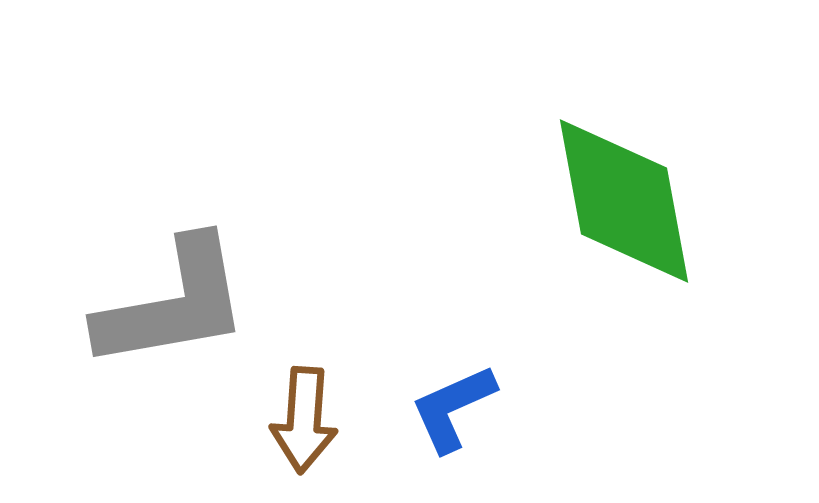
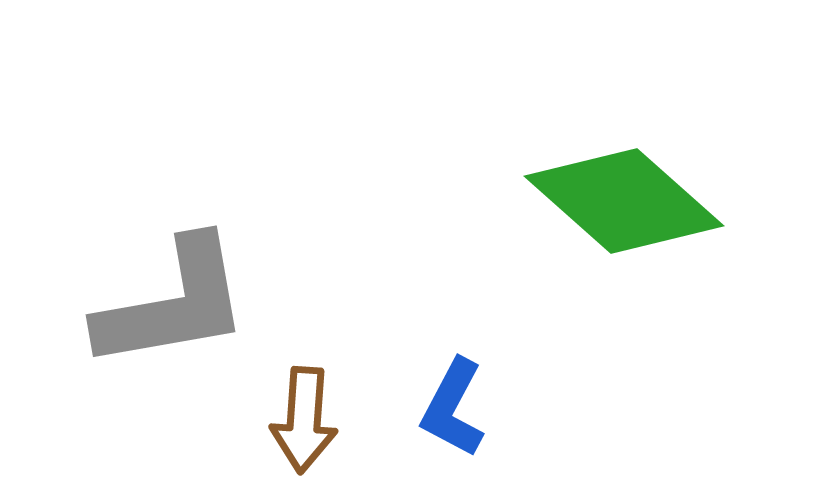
green diamond: rotated 38 degrees counterclockwise
blue L-shape: rotated 38 degrees counterclockwise
